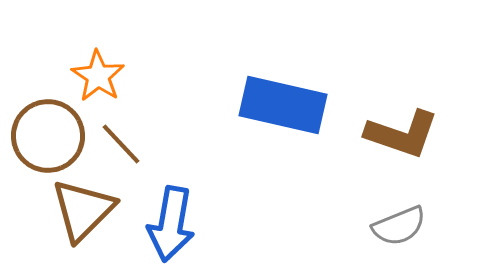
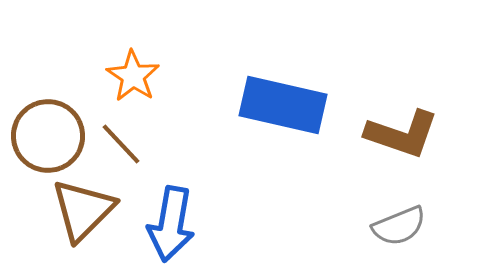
orange star: moved 35 px right
